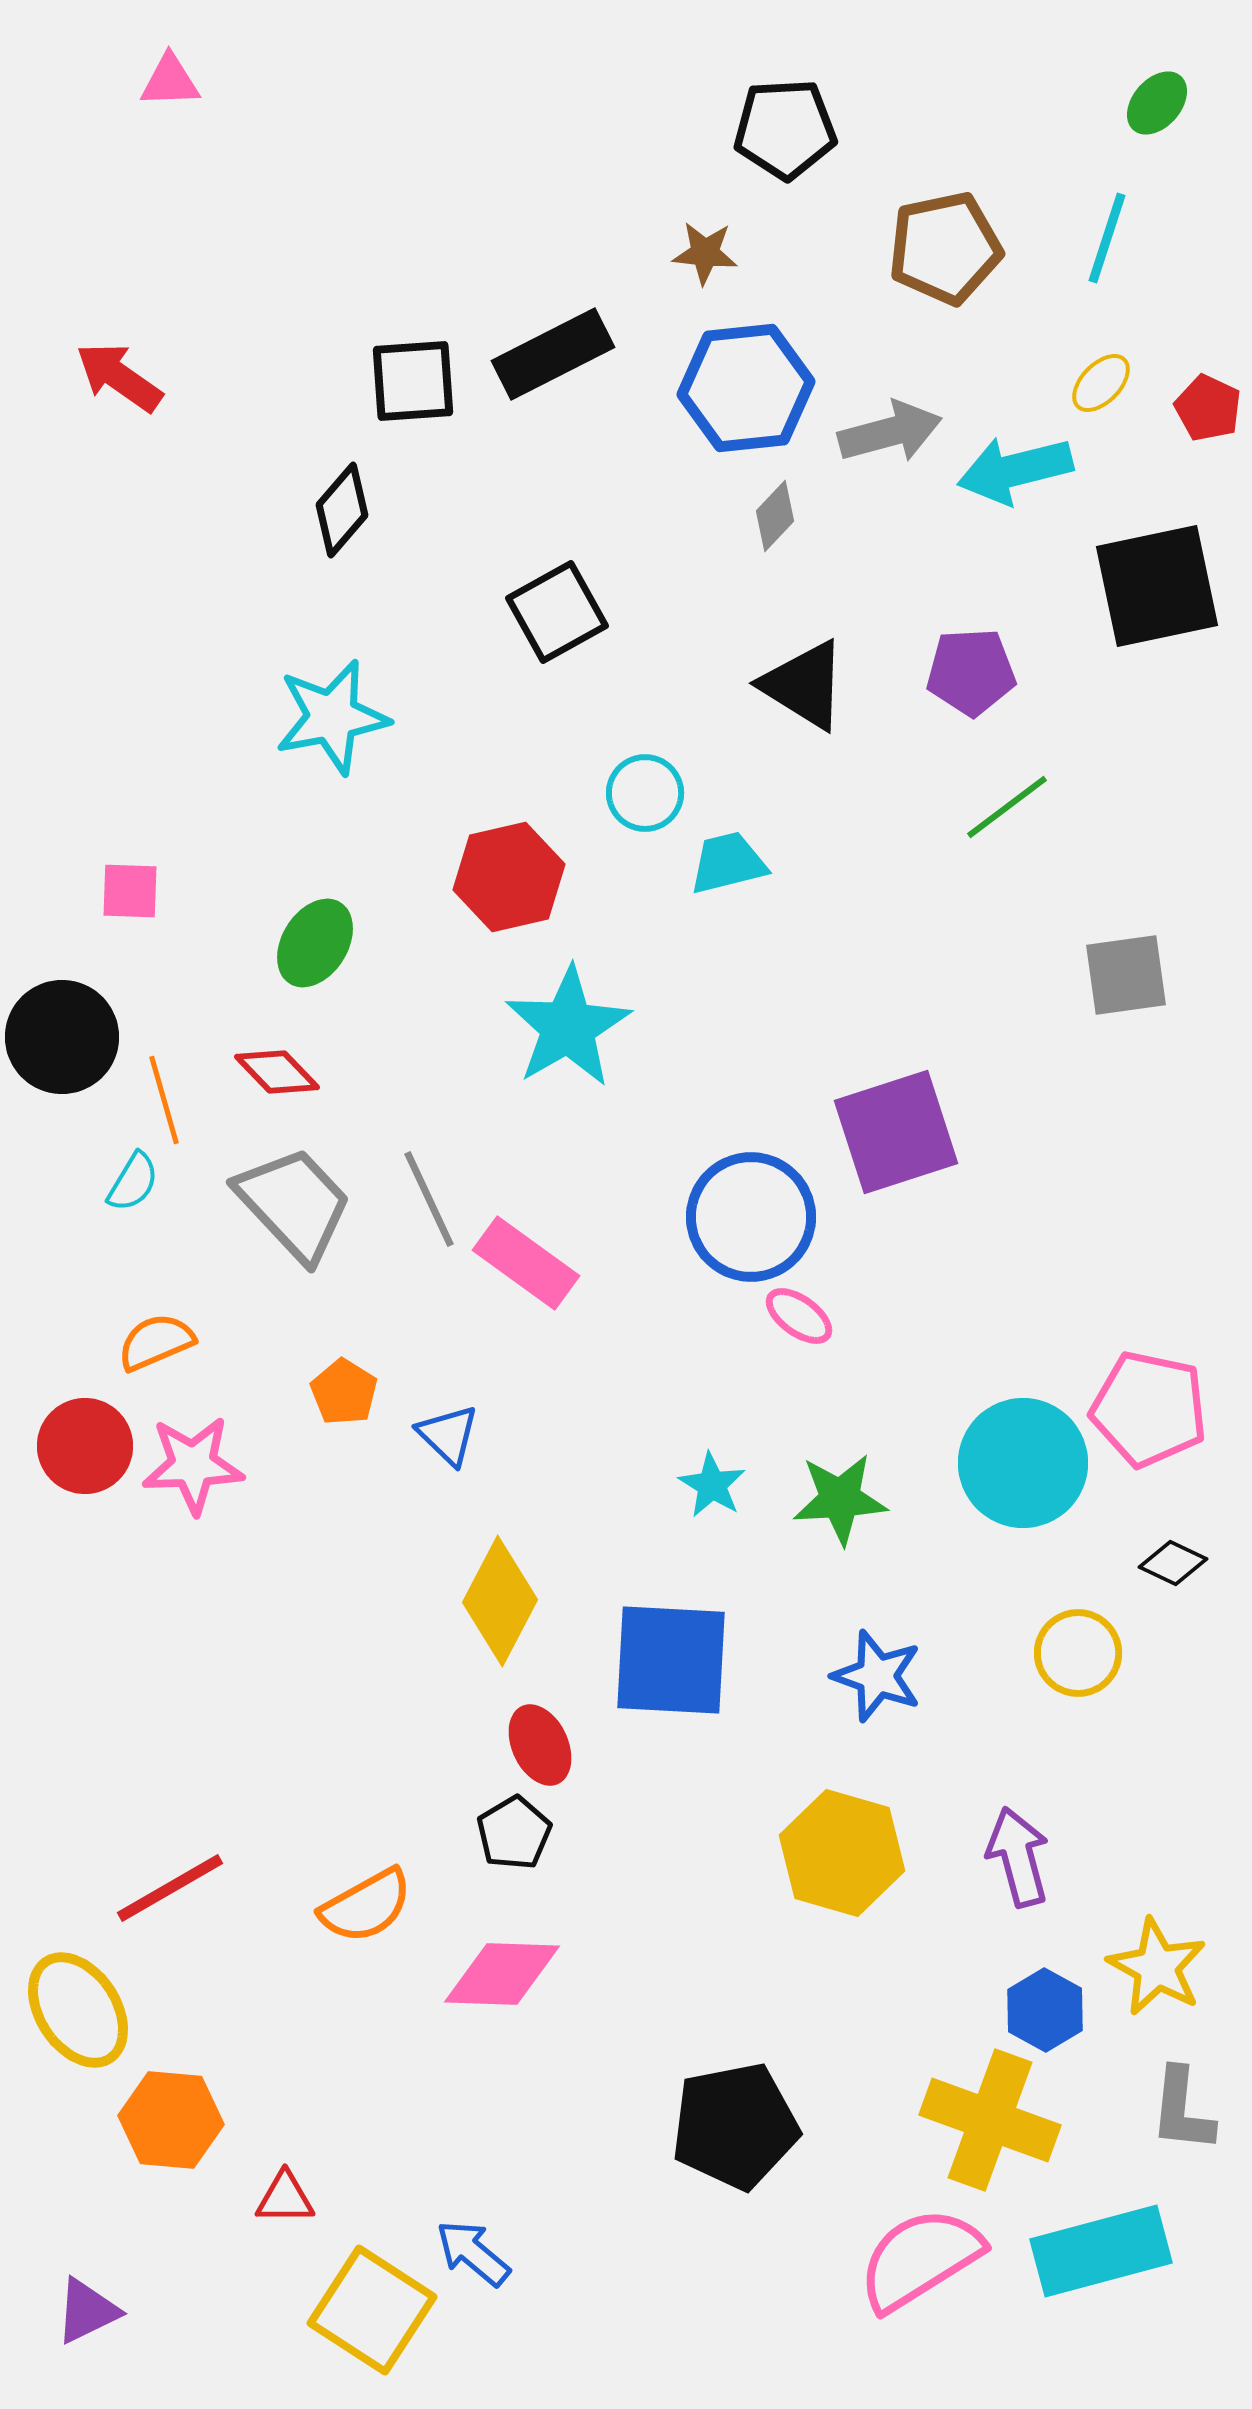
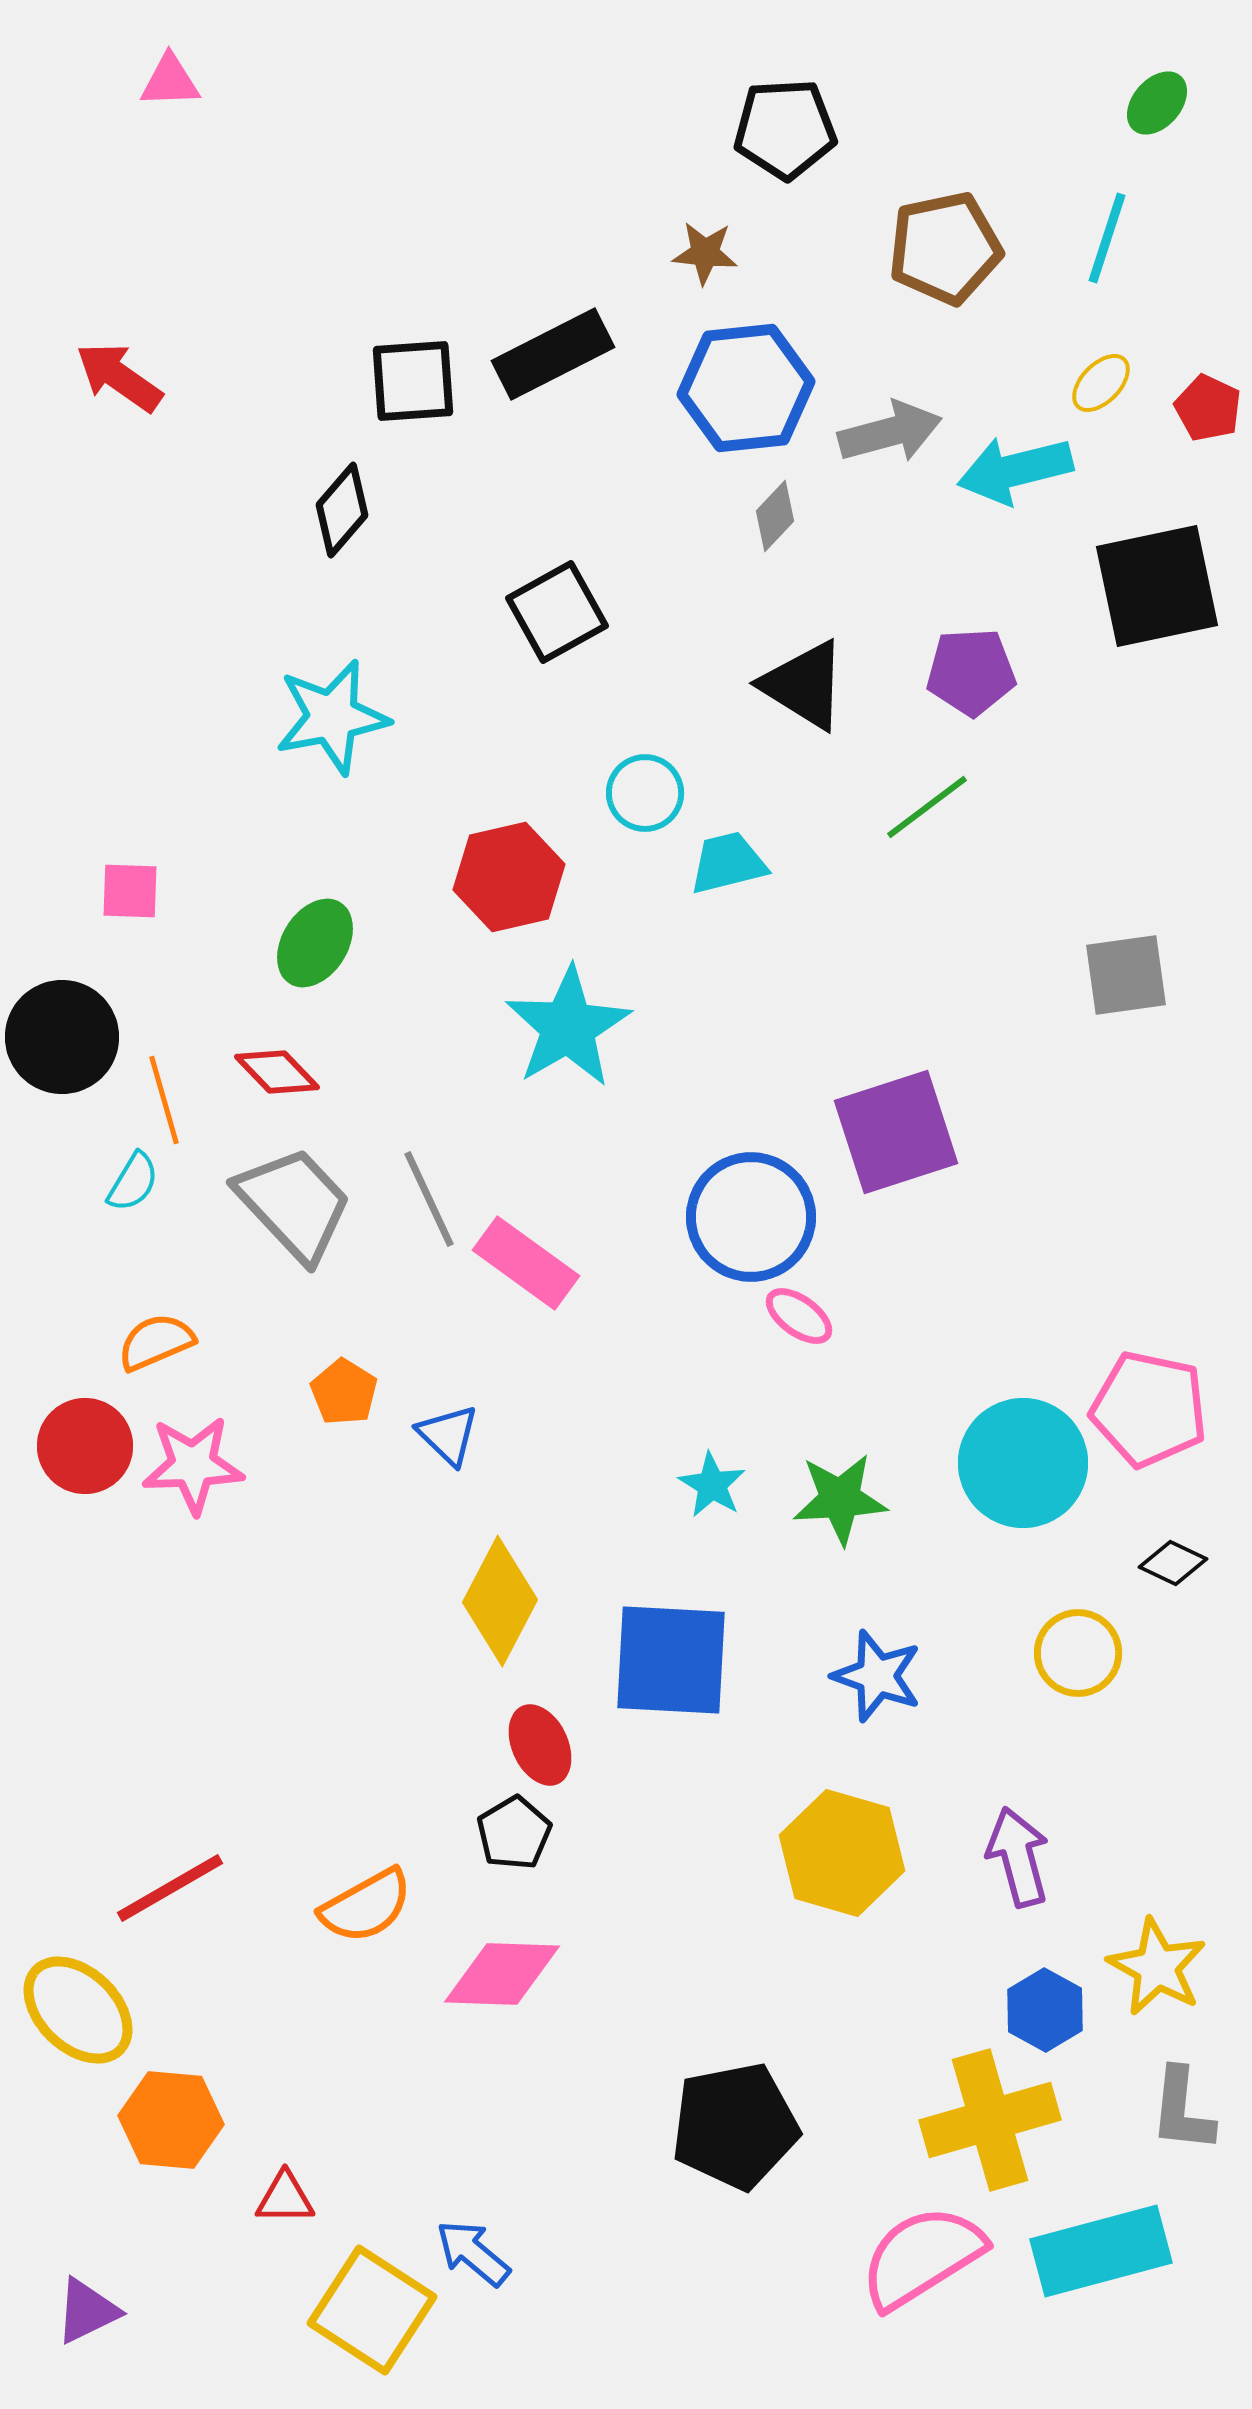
green line at (1007, 807): moved 80 px left
yellow ellipse at (78, 2010): rotated 13 degrees counterclockwise
yellow cross at (990, 2120): rotated 36 degrees counterclockwise
pink semicircle at (920, 2259): moved 2 px right, 2 px up
